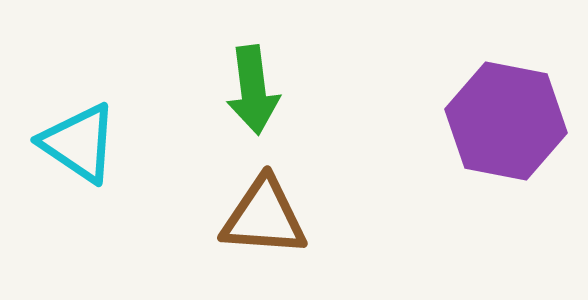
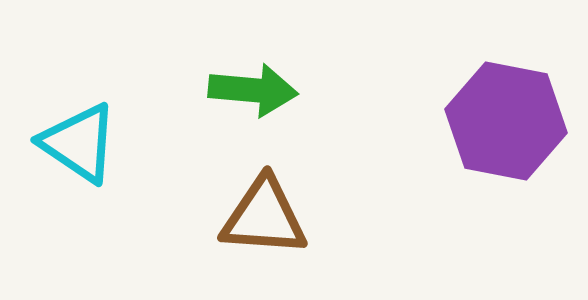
green arrow: rotated 78 degrees counterclockwise
